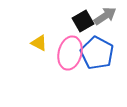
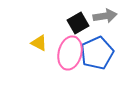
gray arrow: rotated 25 degrees clockwise
black square: moved 5 px left, 2 px down
blue pentagon: rotated 20 degrees clockwise
